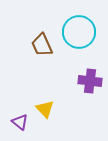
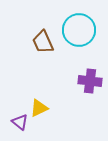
cyan circle: moved 2 px up
brown trapezoid: moved 1 px right, 3 px up
yellow triangle: moved 6 px left, 1 px up; rotated 48 degrees clockwise
